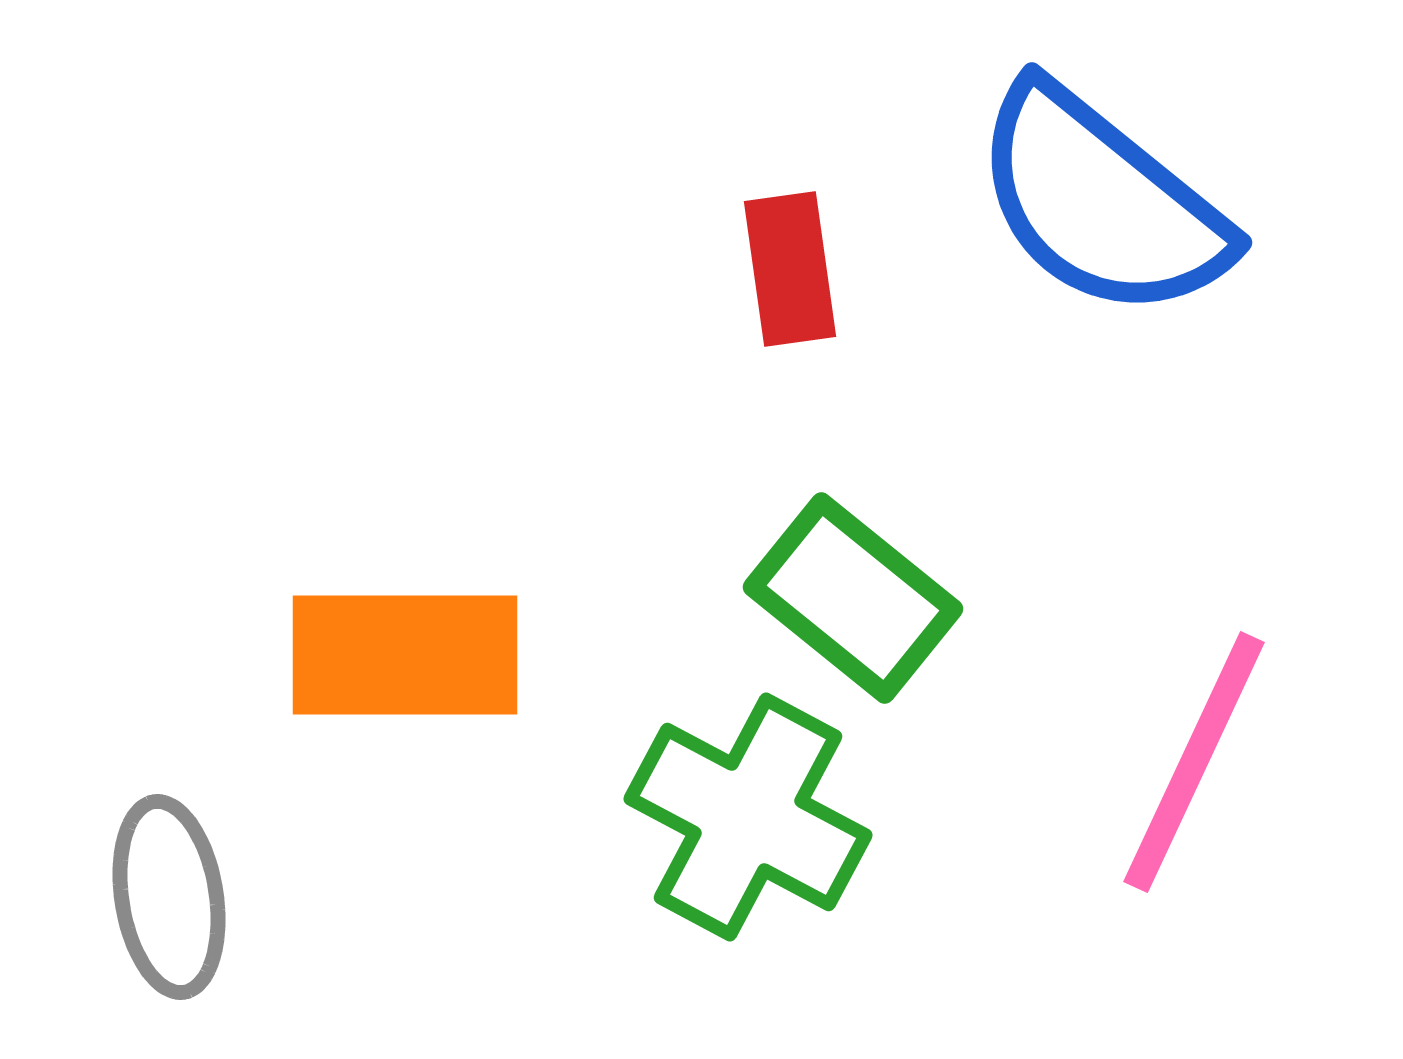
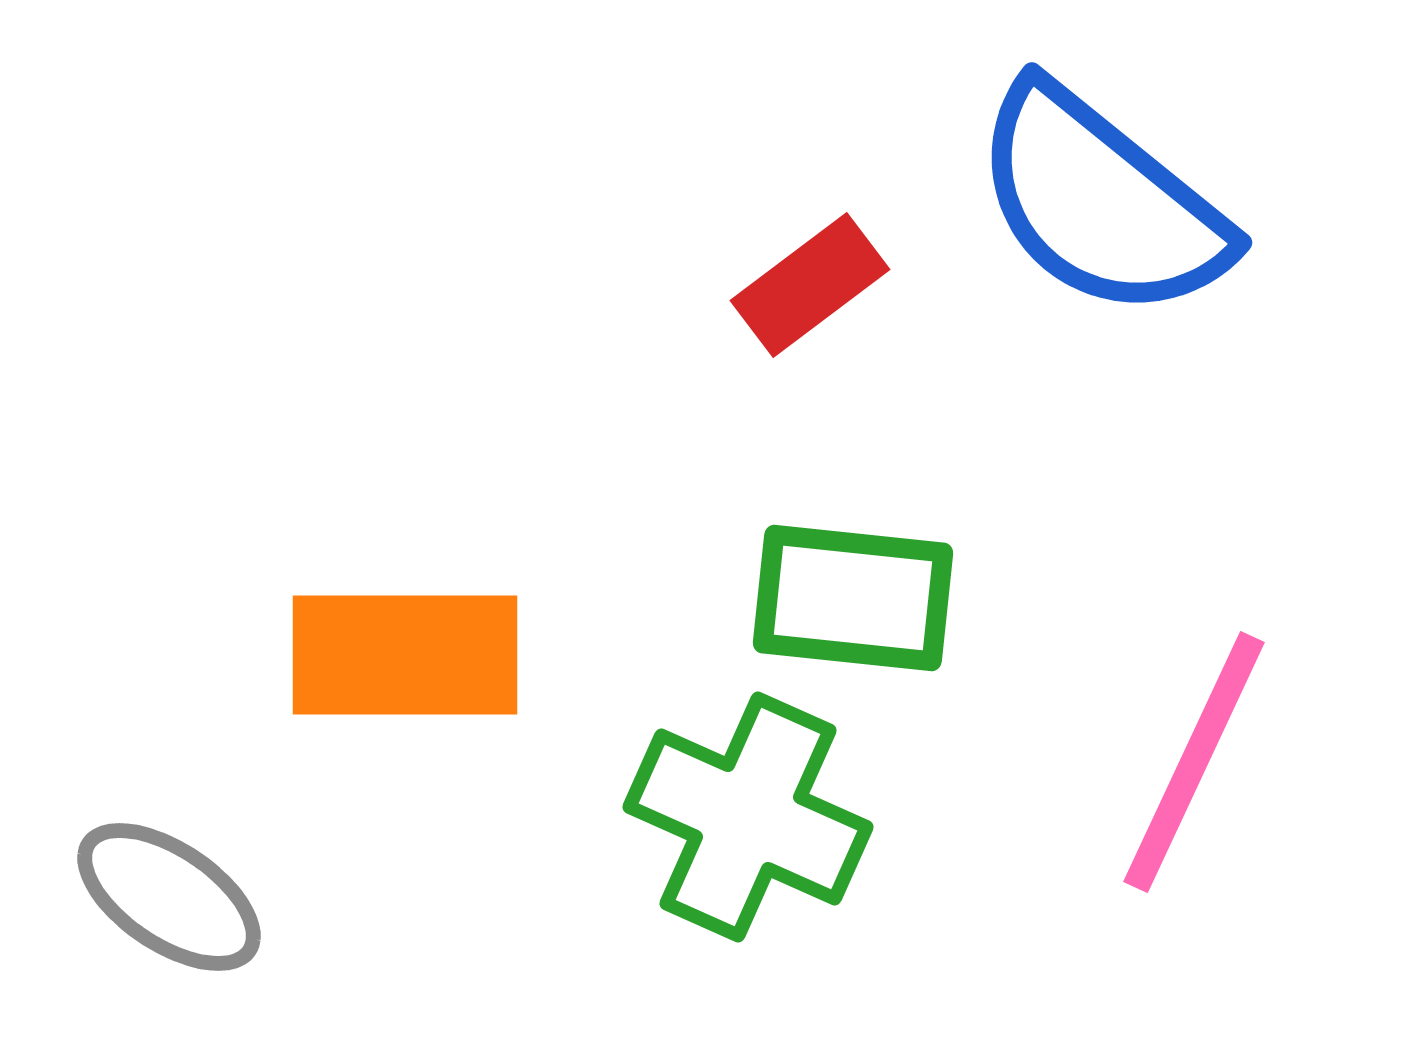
red rectangle: moved 20 px right, 16 px down; rotated 61 degrees clockwise
green rectangle: rotated 33 degrees counterclockwise
green cross: rotated 4 degrees counterclockwise
gray ellipse: rotated 47 degrees counterclockwise
